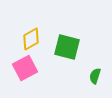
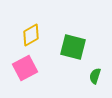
yellow diamond: moved 4 px up
green square: moved 6 px right
